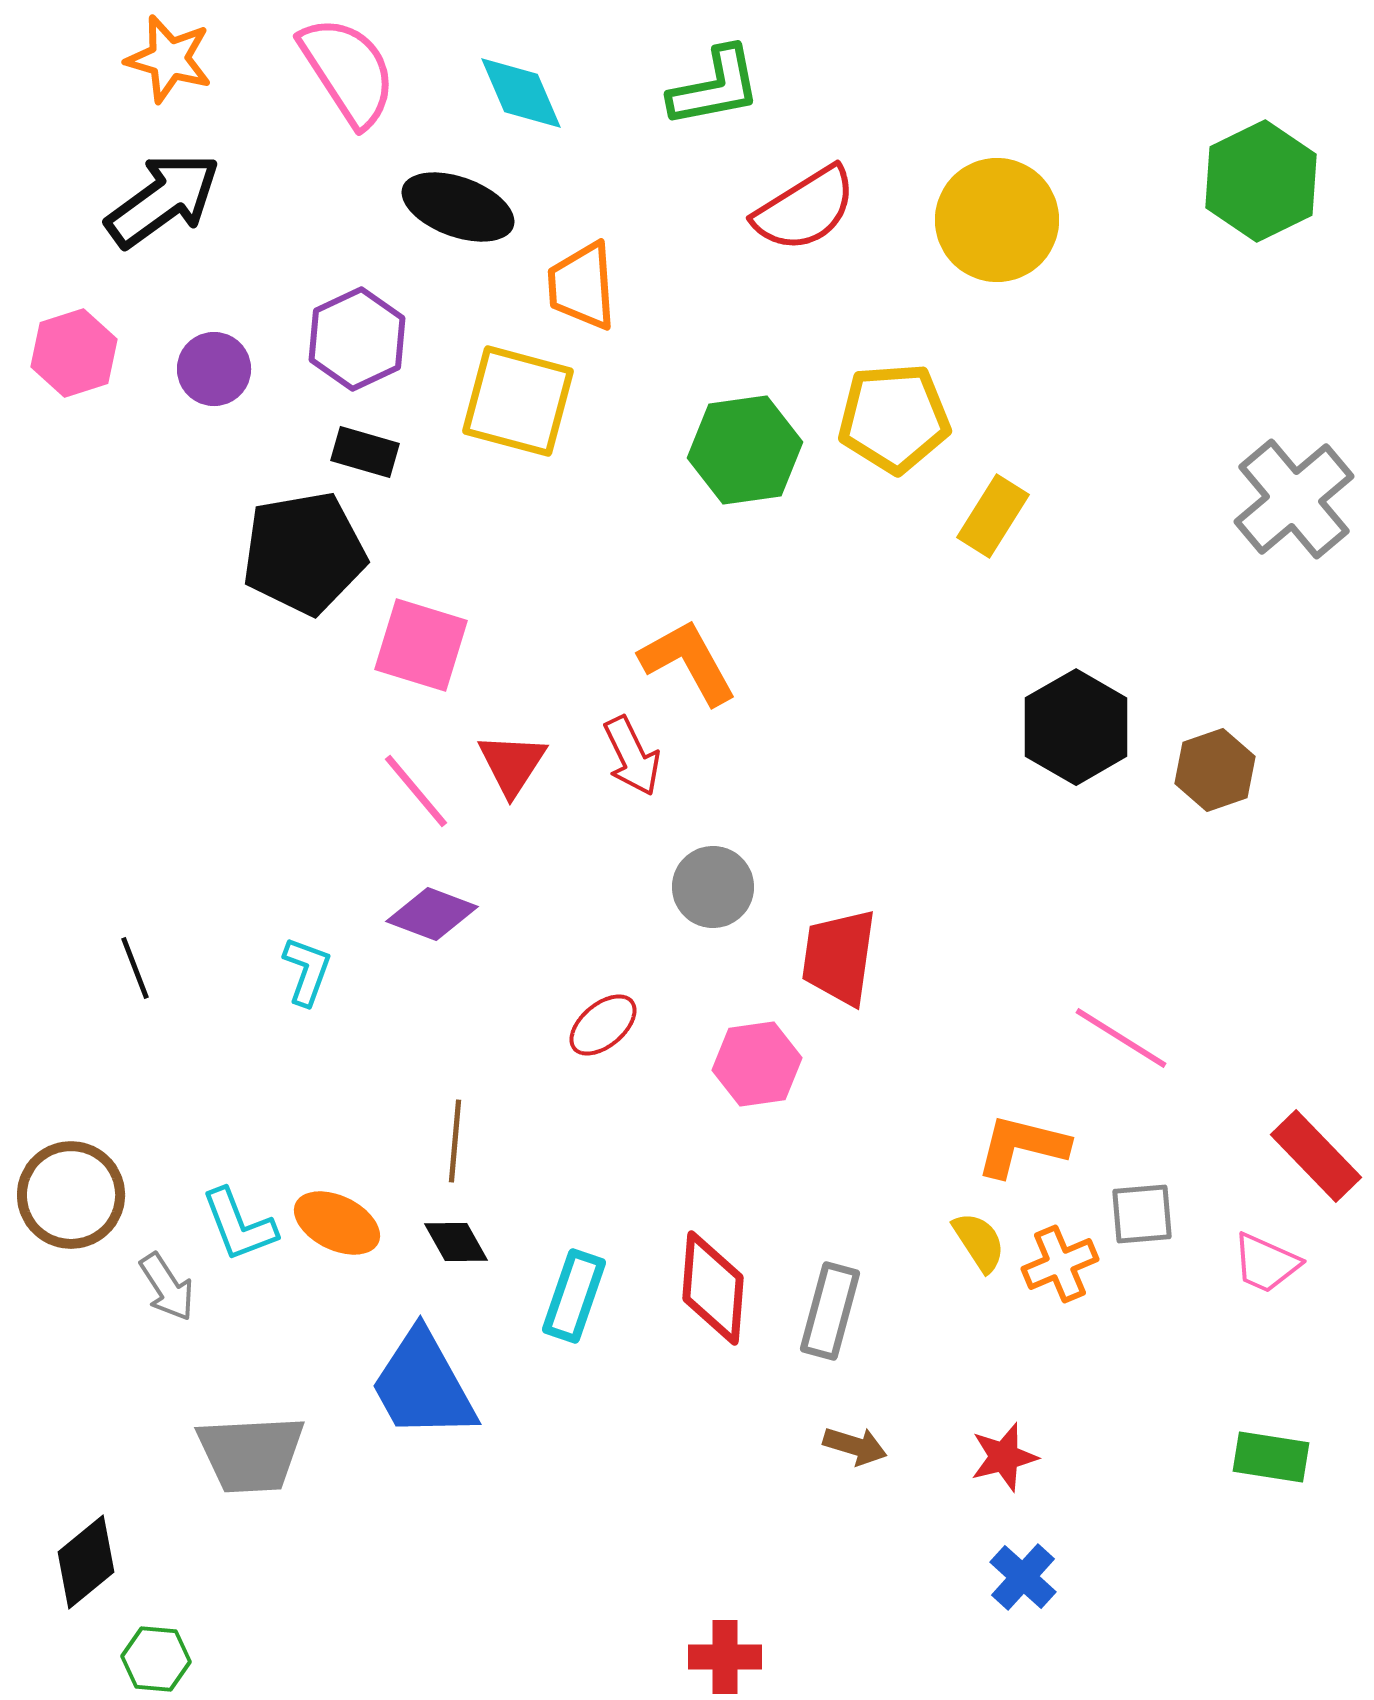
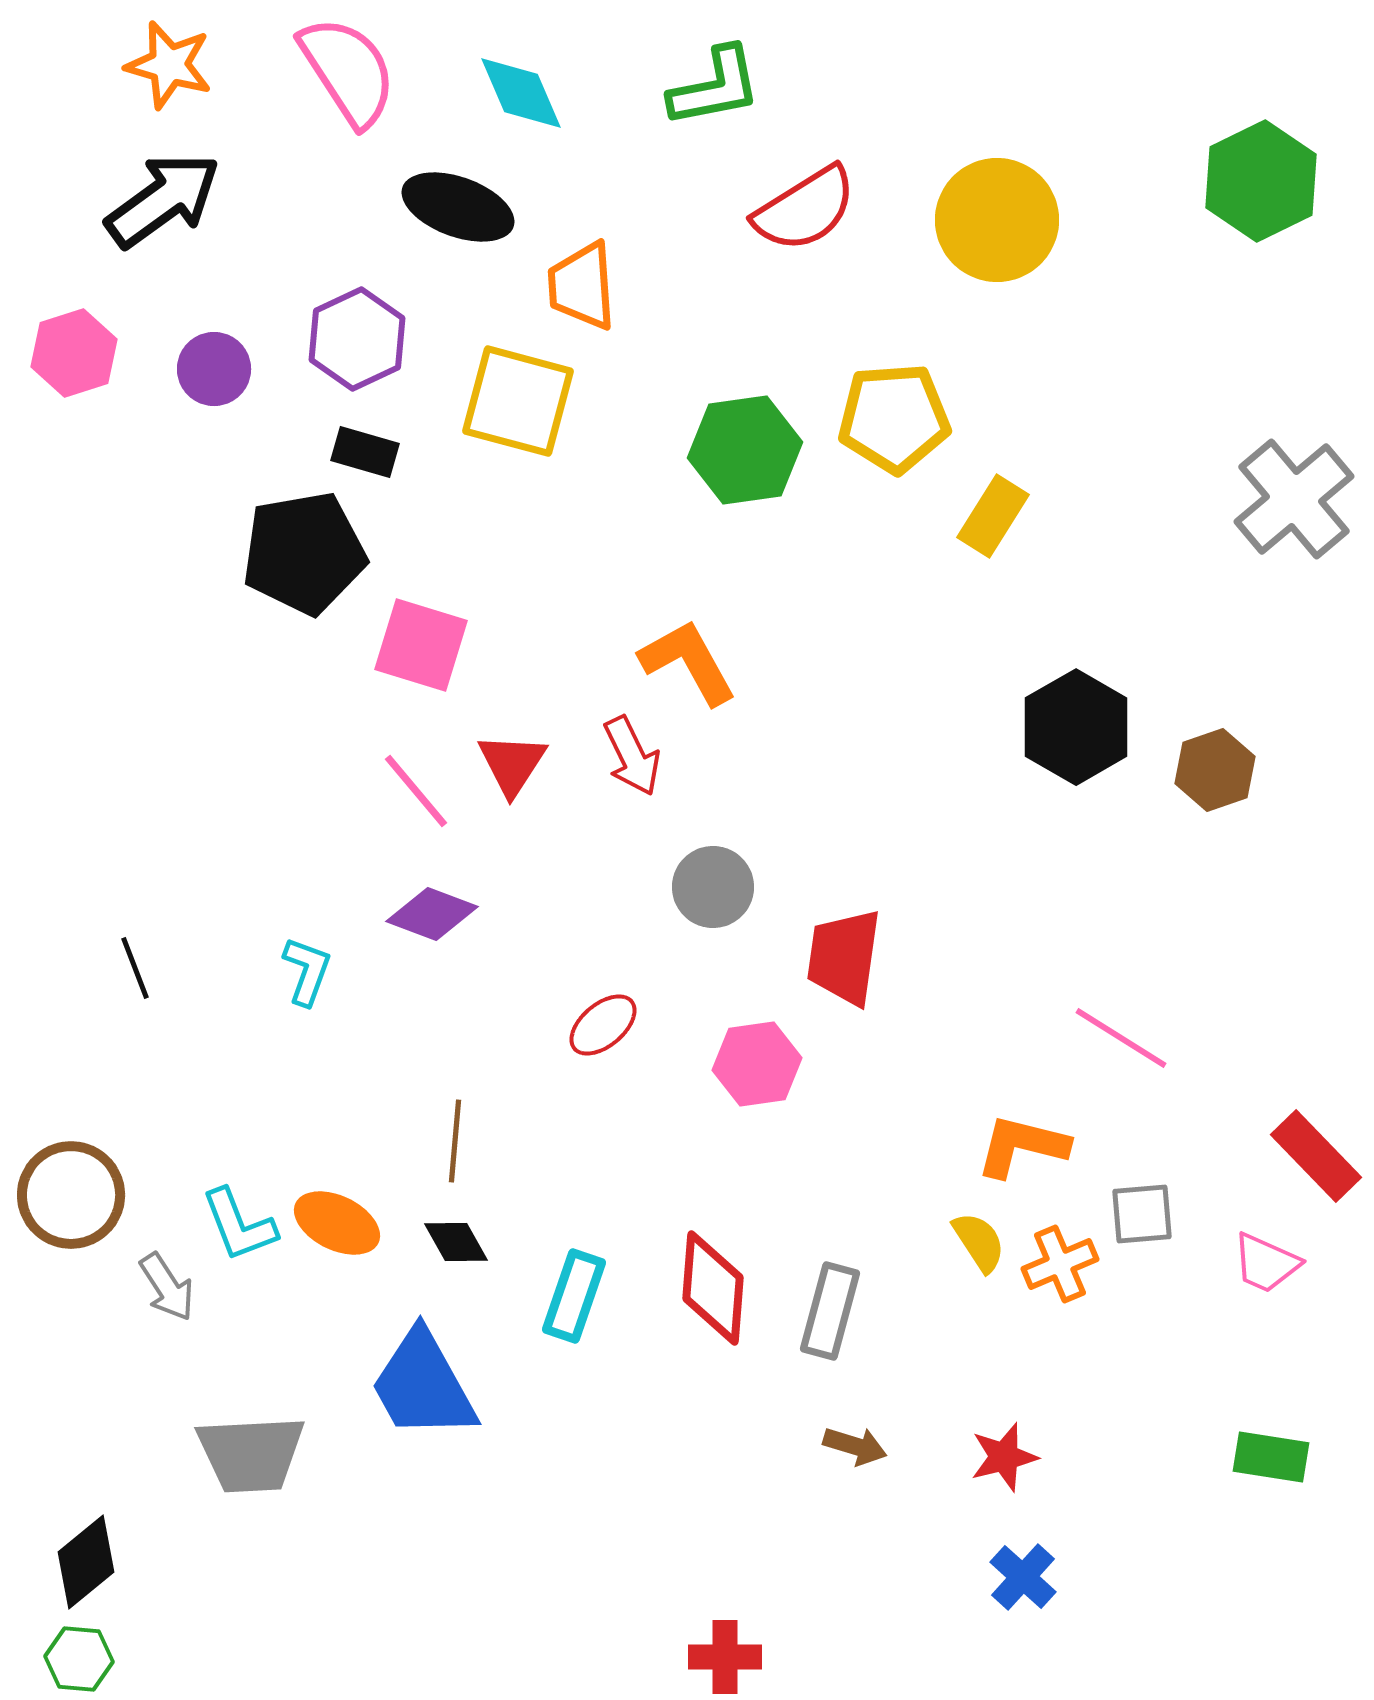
orange star at (169, 59): moved 6 px down
red trapezoid at (839, 957): moved 5 px right
green hexagon at (156, 1659): moved 77 px left
